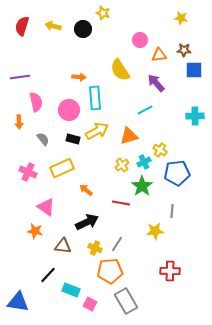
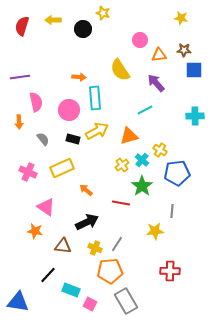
yellow arrow at (53, 26): moved 6 px up; rotated 14 degrees counterclockwise
cyan cross at (144, 162): moved 2 px left, 2 px up; rotated 24 degrees counterclockwise
